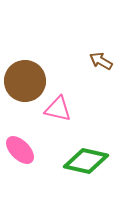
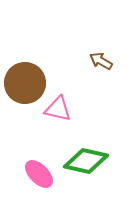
brown circle: moved 2 px down
pink ellipse: moved 19 px right, 24 px down
